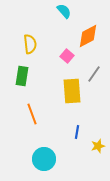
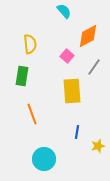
gray line: moved 7 px up
